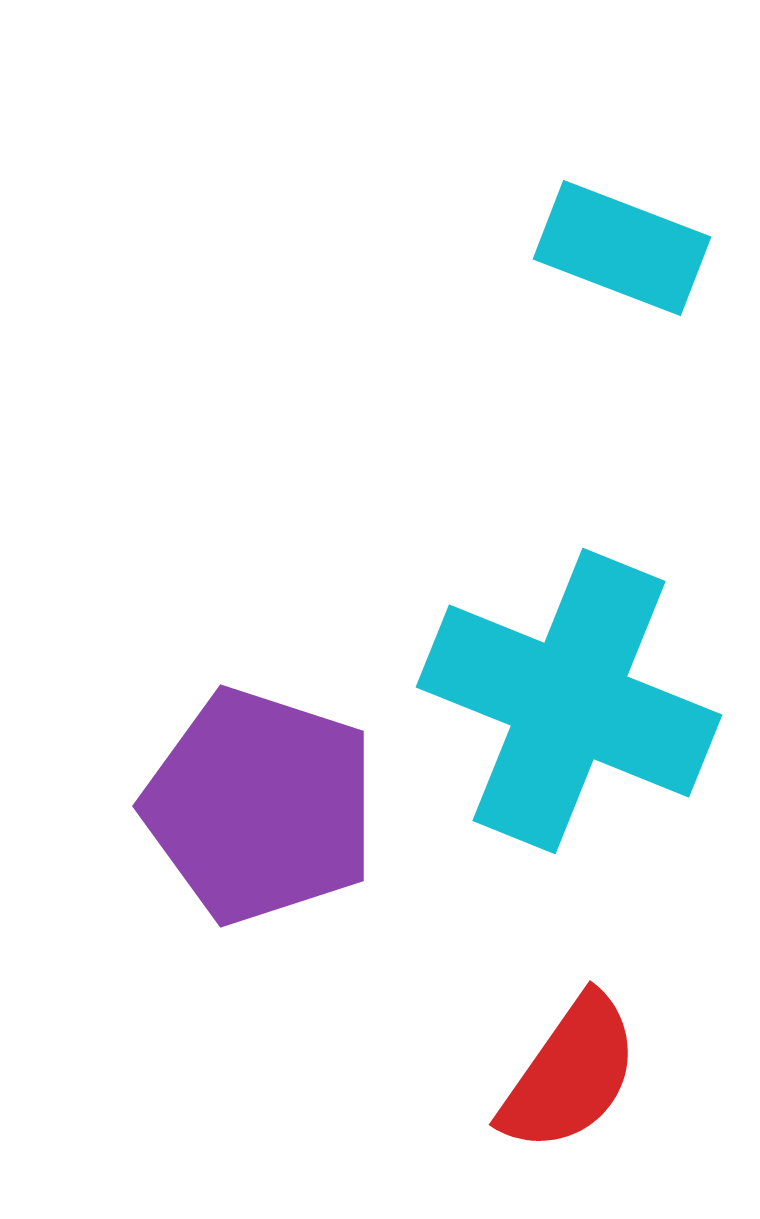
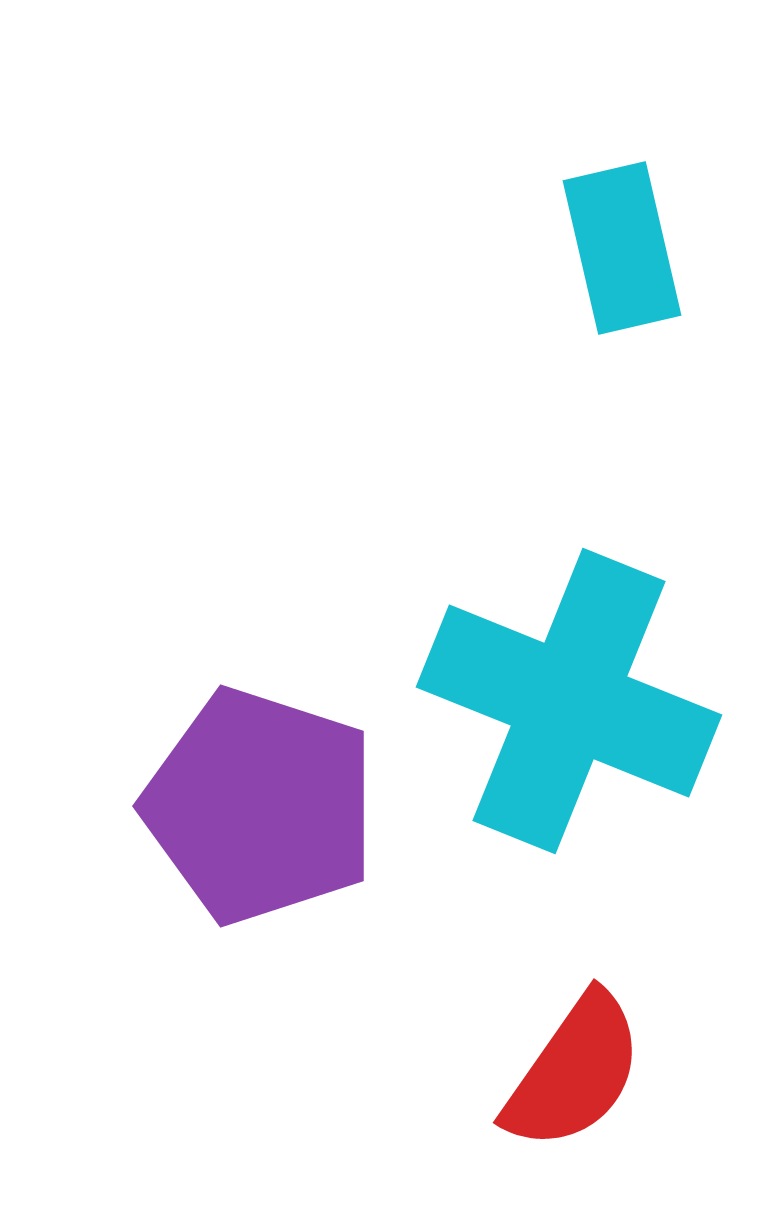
cyan rectangle: rotated 56 degrees clockwise
red semicircle: moved 4 px right, 2 px up
